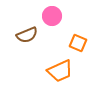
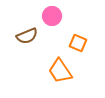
brown semicircle: moved 1 px down
orange trapezoid: rotated 80 degrees clockwise
